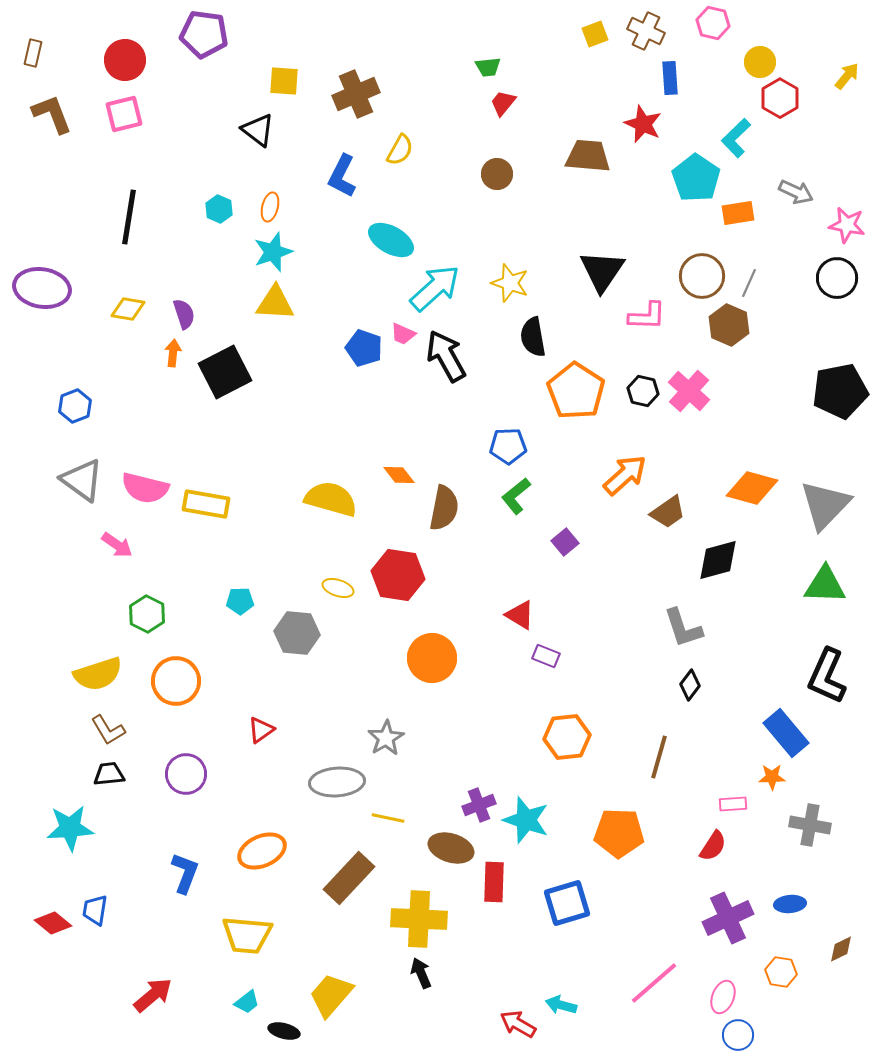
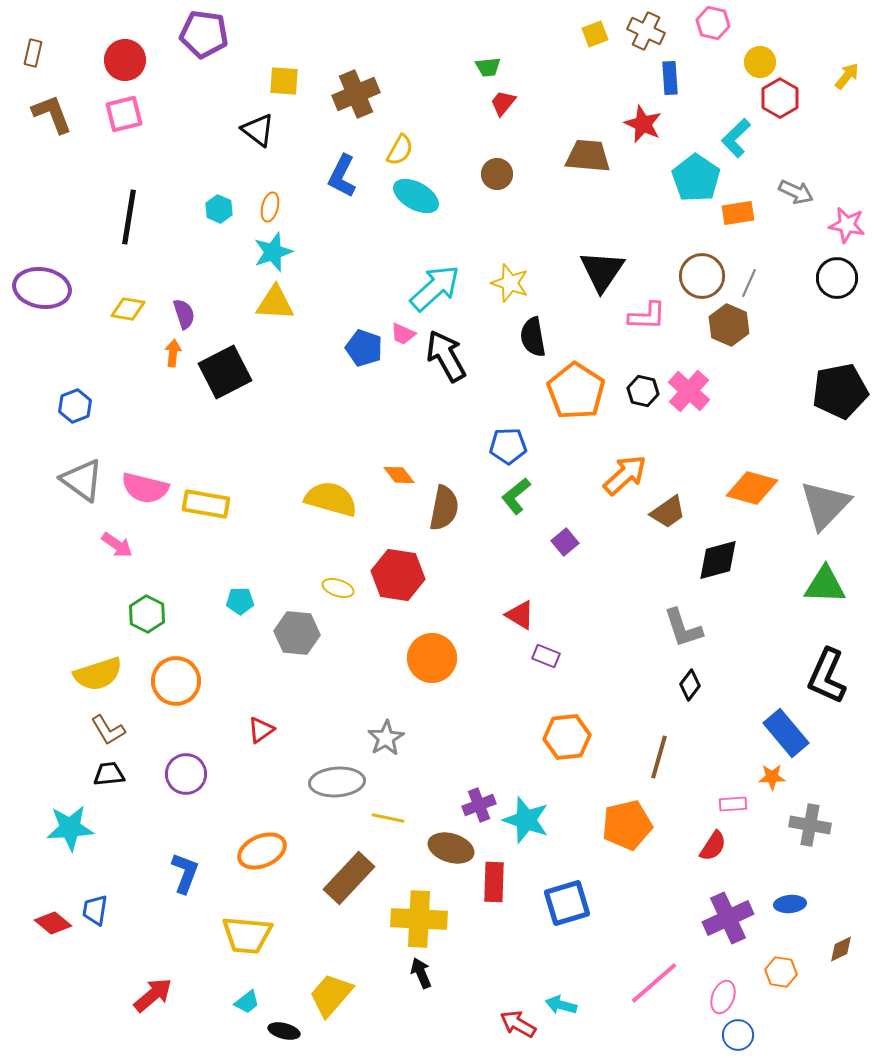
cyan ellipse at (391, 240): moved 25 px right, 44 px up
orange pentagon at (619, 833): moved 8 px right, 8 px up; rotated 15 degrees counterclockwise
